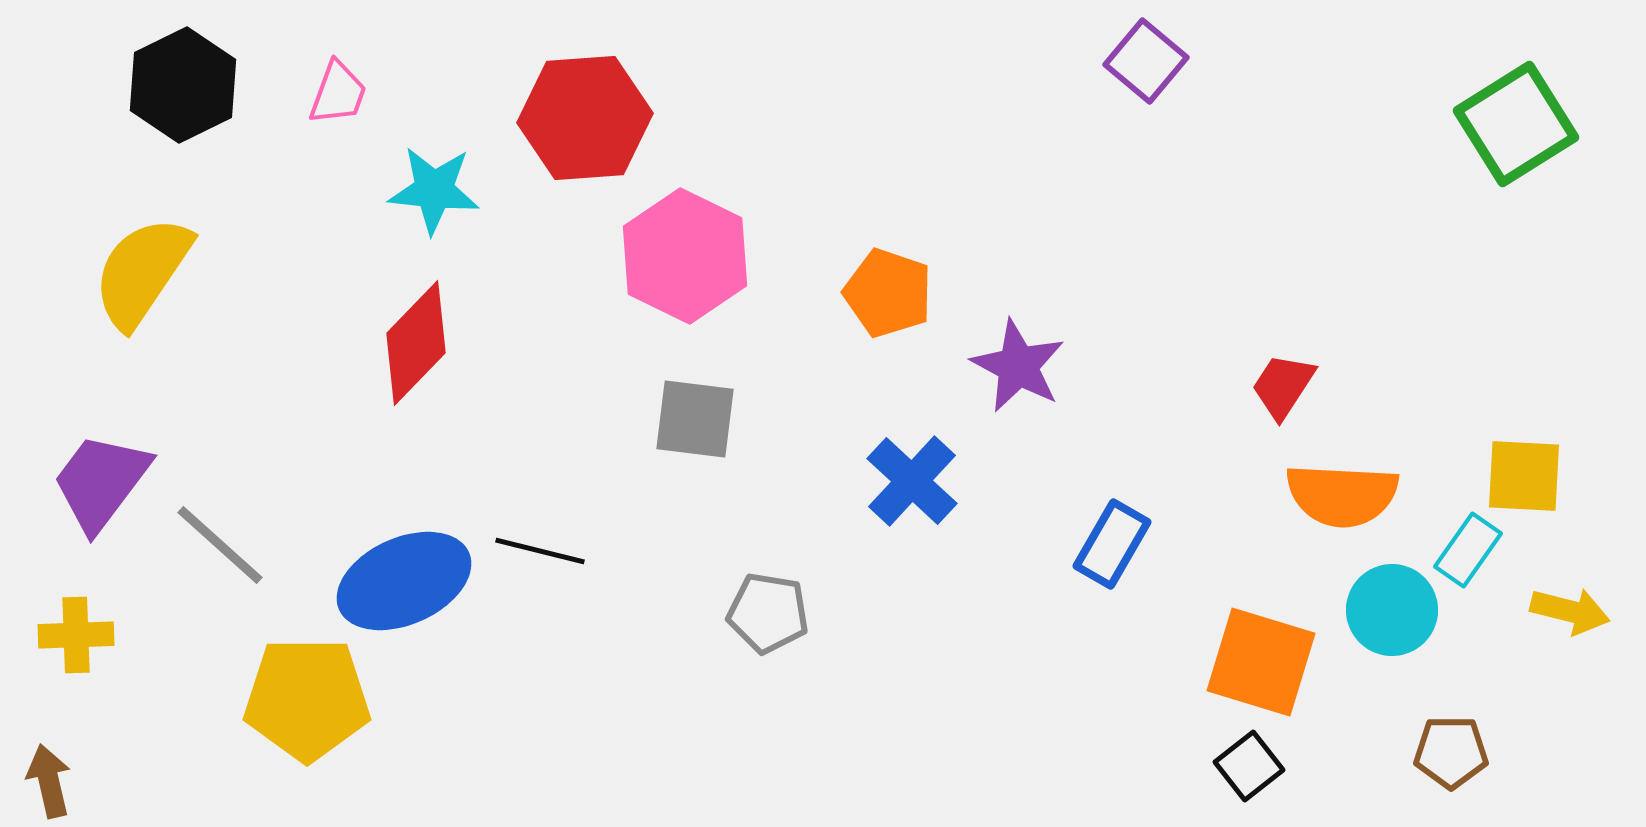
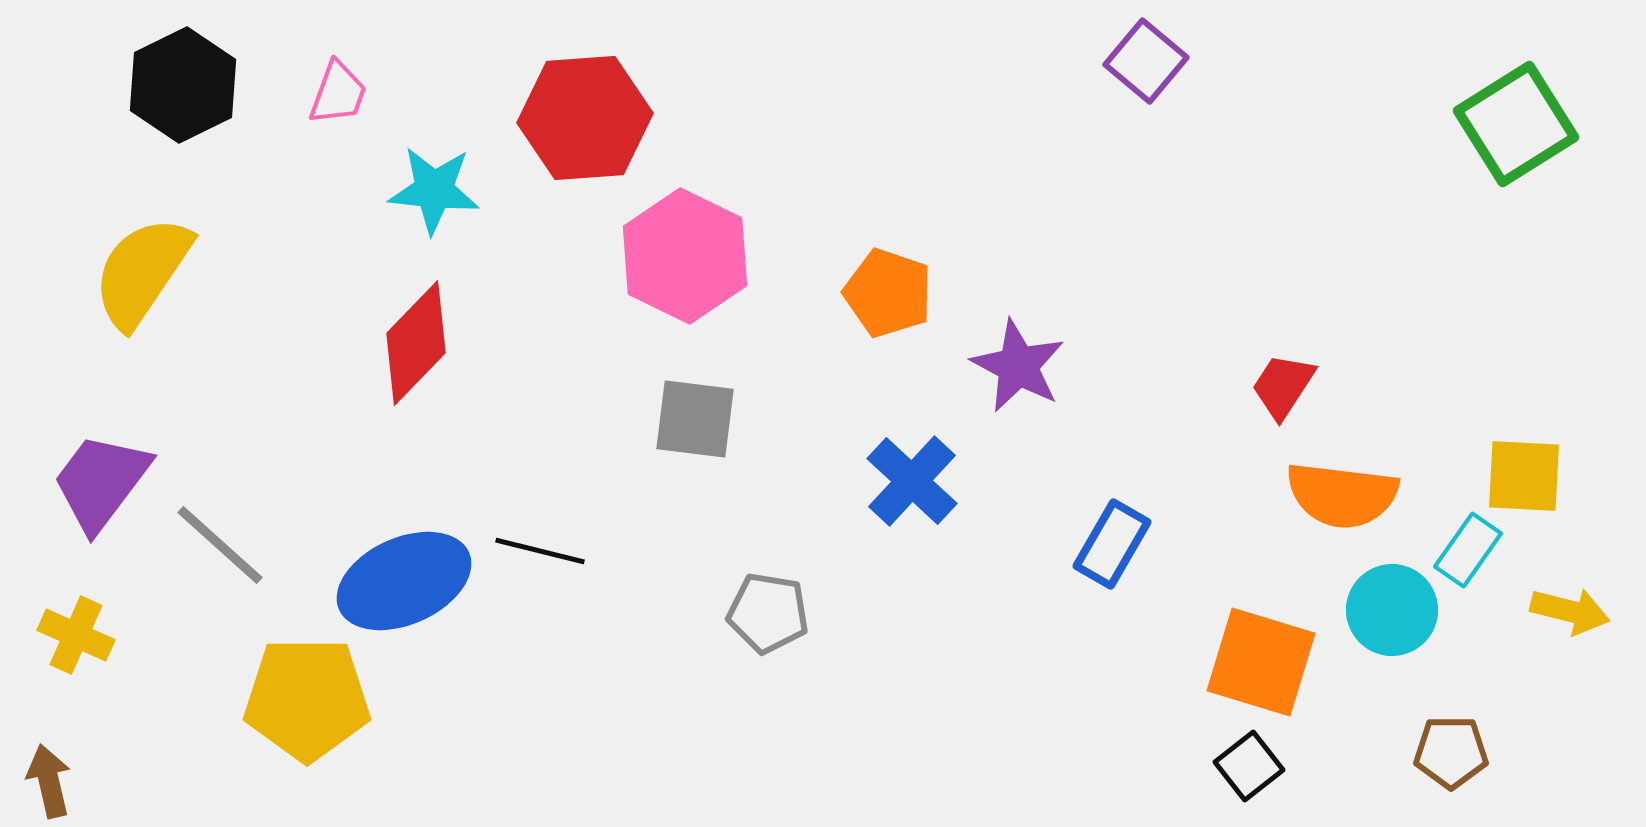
orange semicircle: rotated 4 degrees clockwise
yellow cross: rotated 26 degrees clockwise
